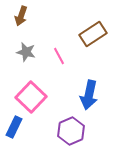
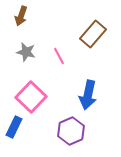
brown rectangle: rotated 16 degrees counterclockwise
blue arrow: moved 1 px left
